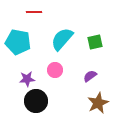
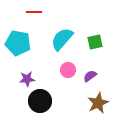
cyan pentagon: moved 1 px down
pink circle: moved 13 px right
black circle: moved 4 px right
